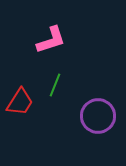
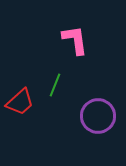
pink L-shape: moved 24 px right; rotated 80 degrees counterclockwise
red trapezoid: rotated 16 degrees clockwise
